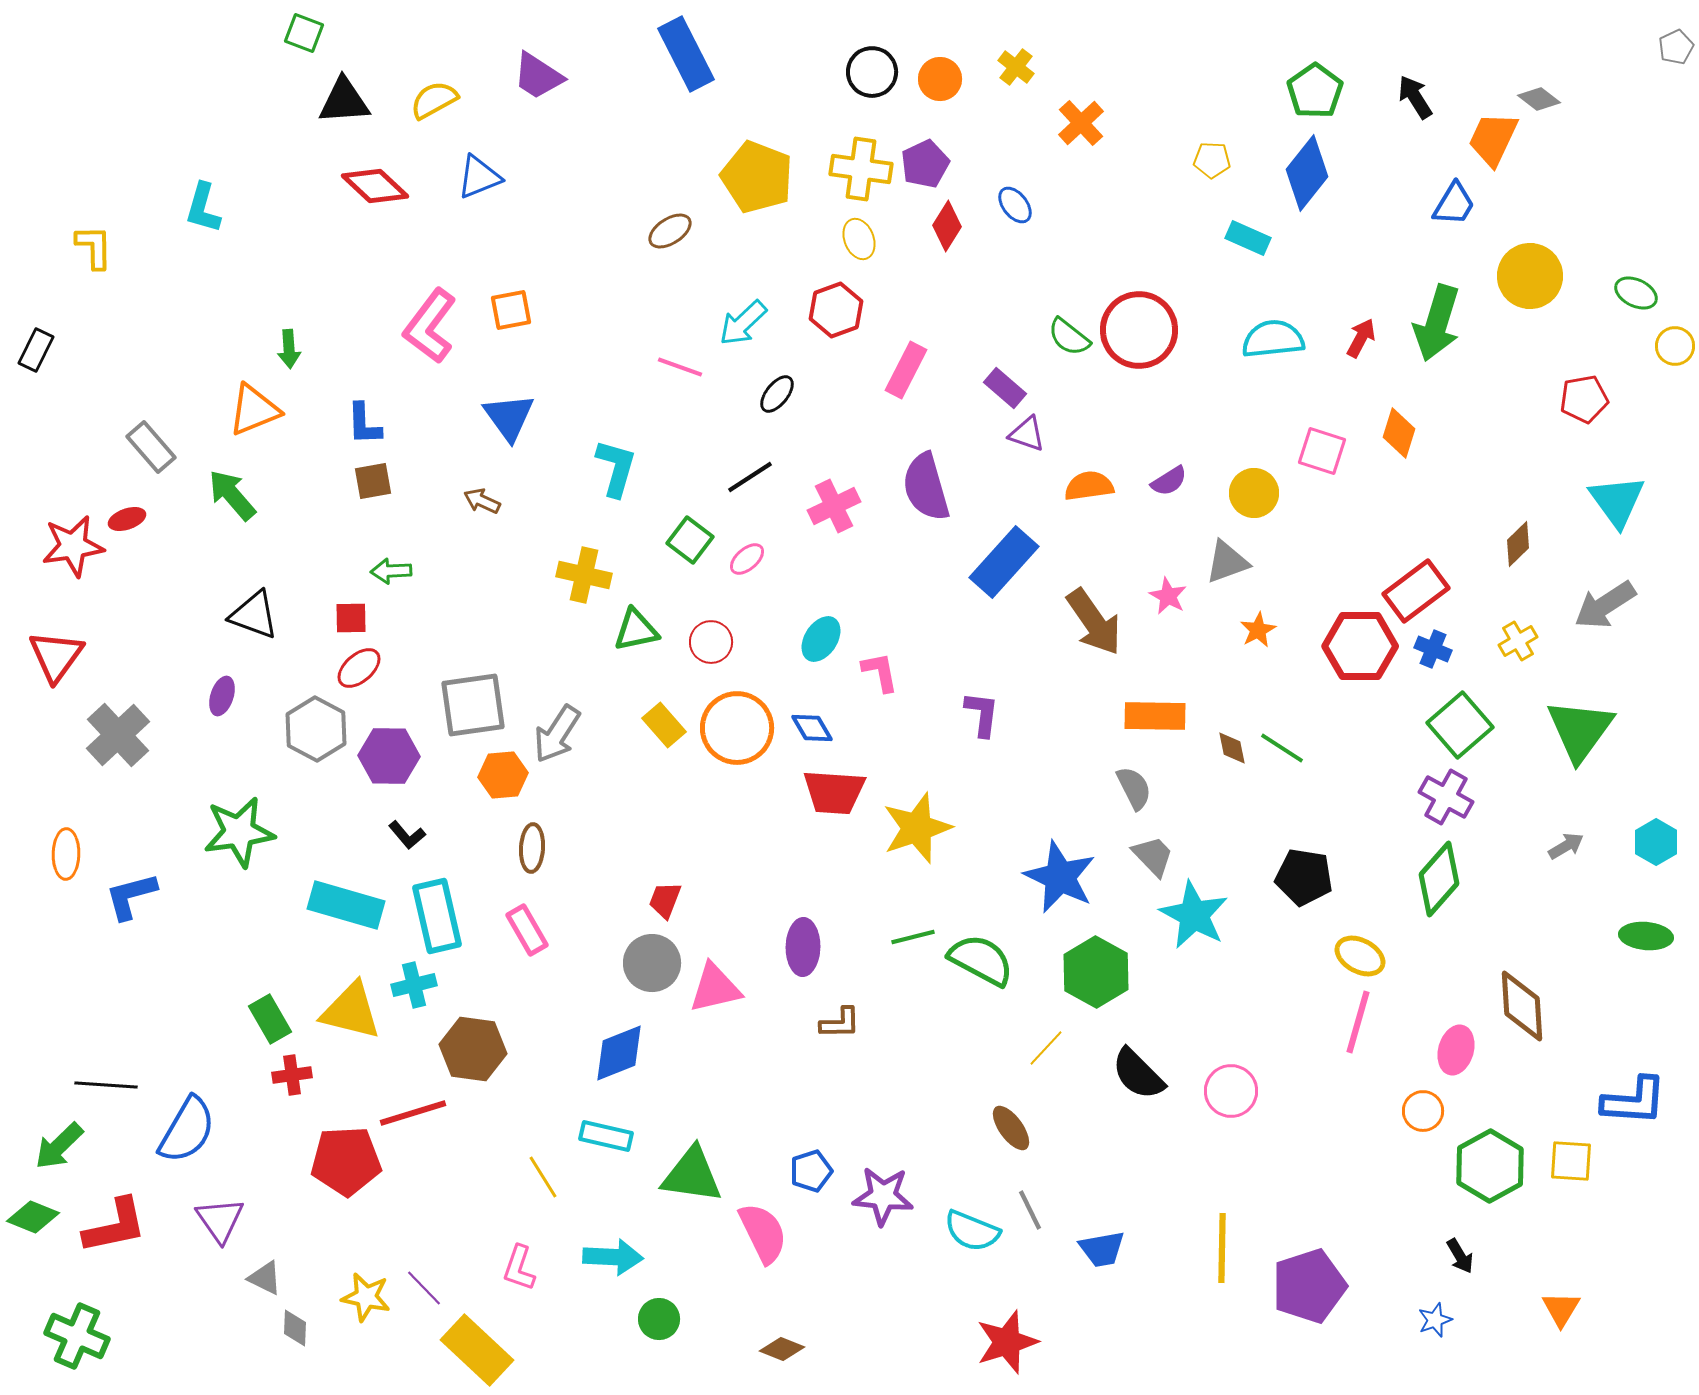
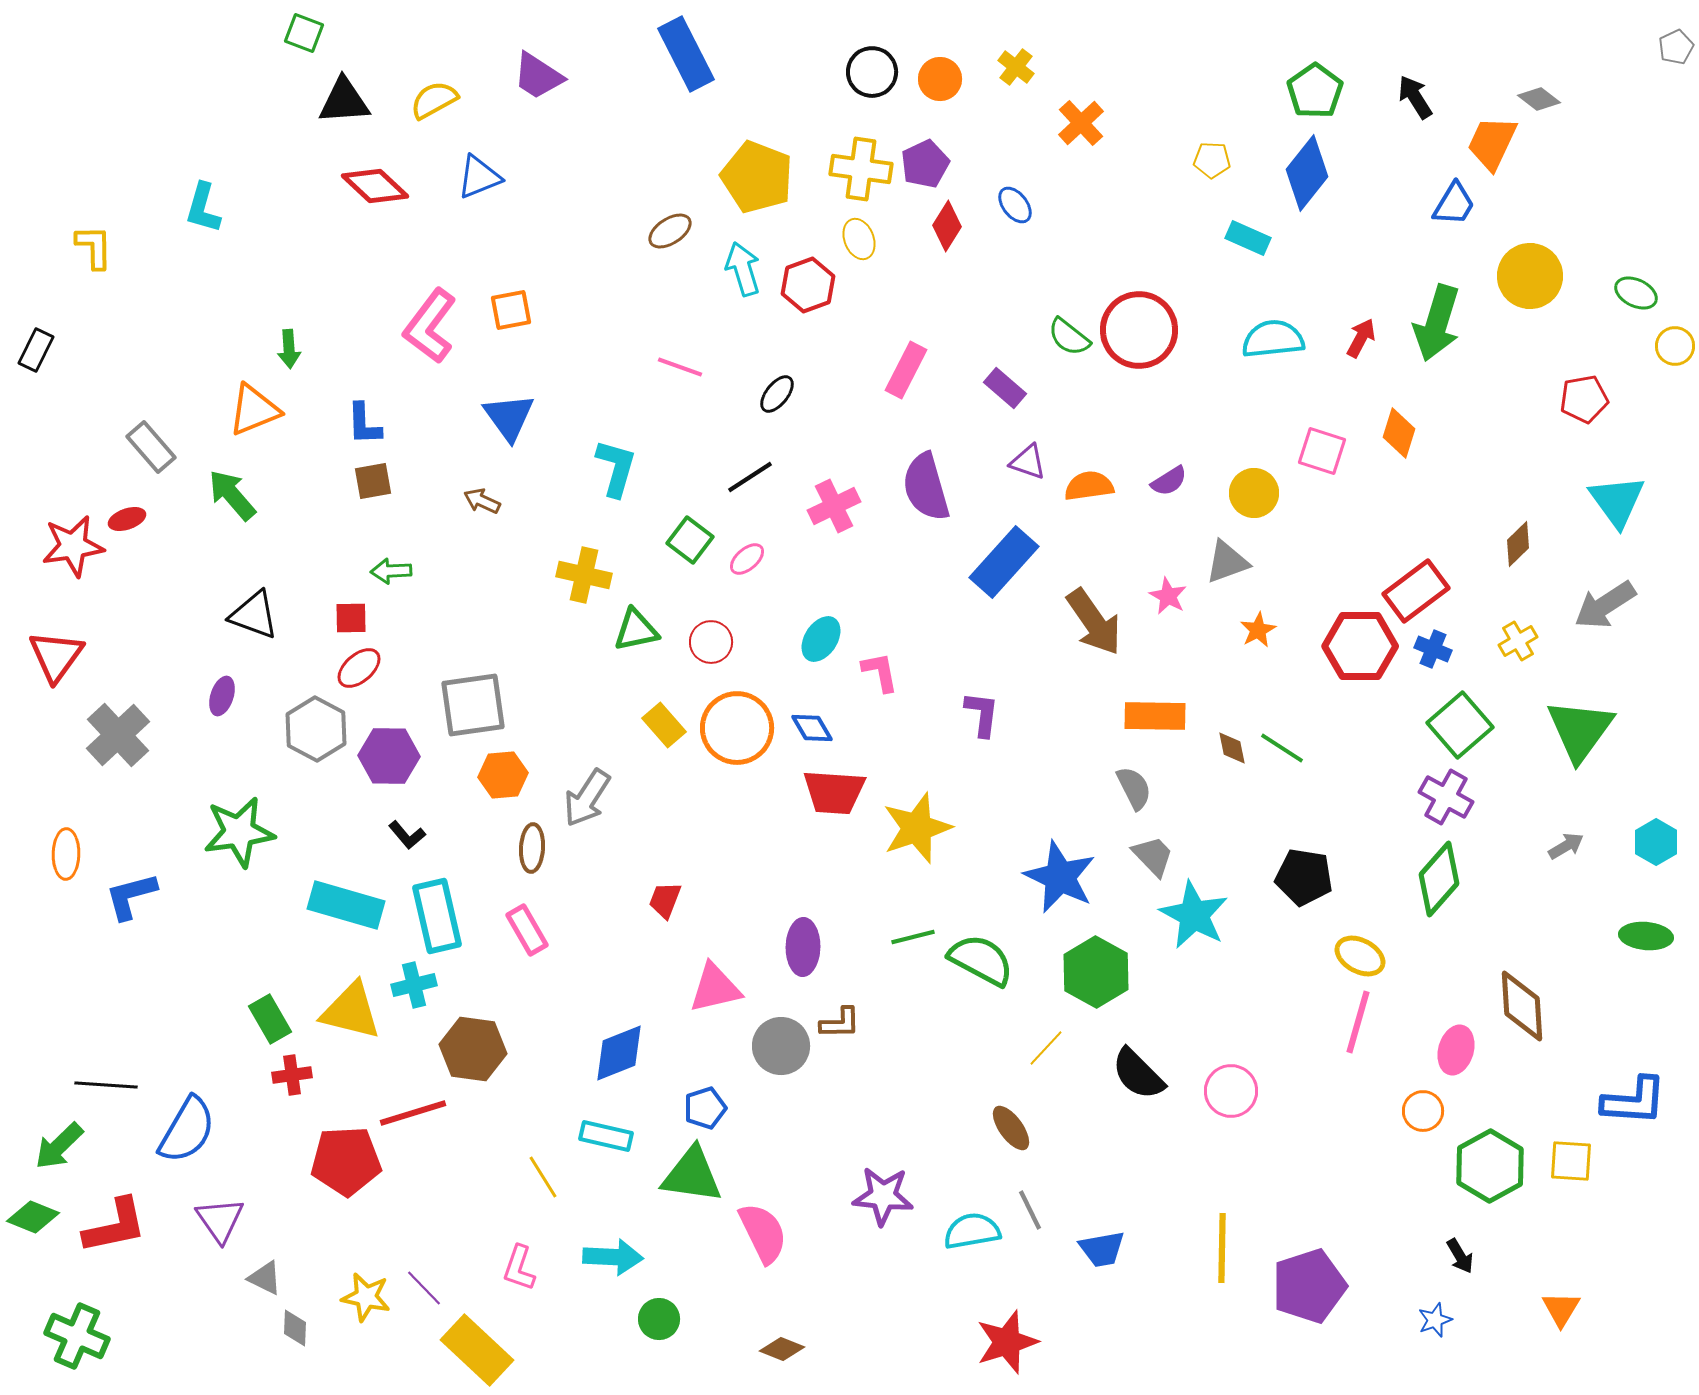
orange trapezoid at (1493, 139): moved 1 px left, 4 px down
red hexagon at (836, 310): moved 28 px left, 25 px up
cyan arrow at (743, 323): moved 54 px up; rotated 116 degrees clockwise
purple triangle at (1027, 434): moved 1 px right, 28 px down
gray arrow at (557, 734): moved 30 px right, 64 px down
gray circle at (652, 963): moved 129 px right, 83 px down
blue pentagon at (811, 1171): moved 106 px left, 63 px up
cyan semicircle at (972, 1231): rotated 148 degrees clockwise
